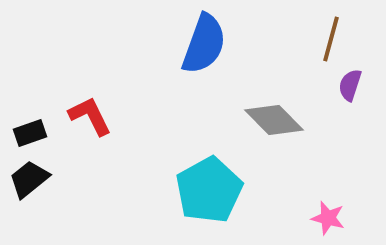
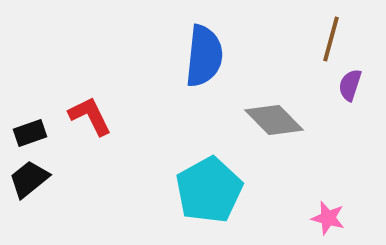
blue semicircle: moved 12 px down; rotated 14 degrees counterclockwise
